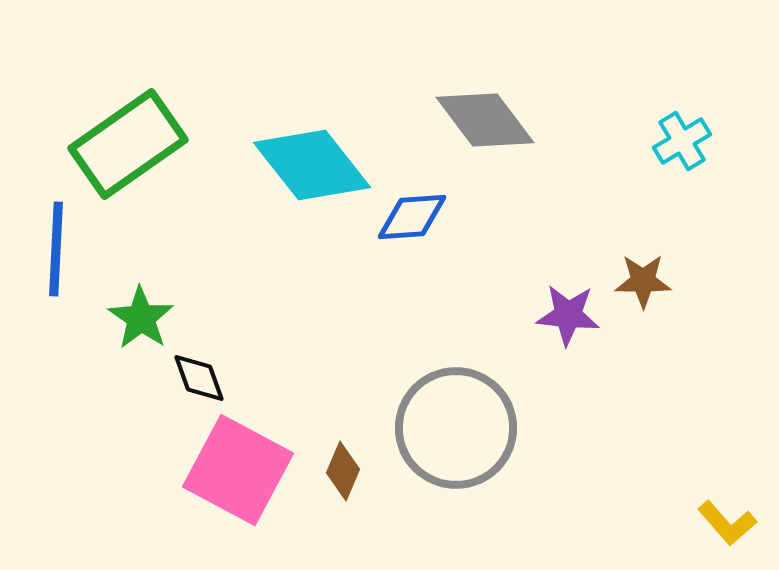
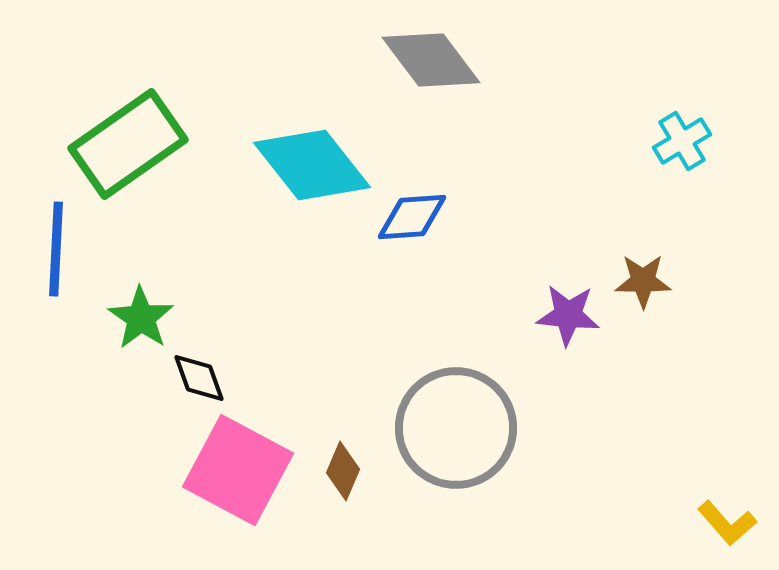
gray diamond: moved 54 px left, 60 px up
